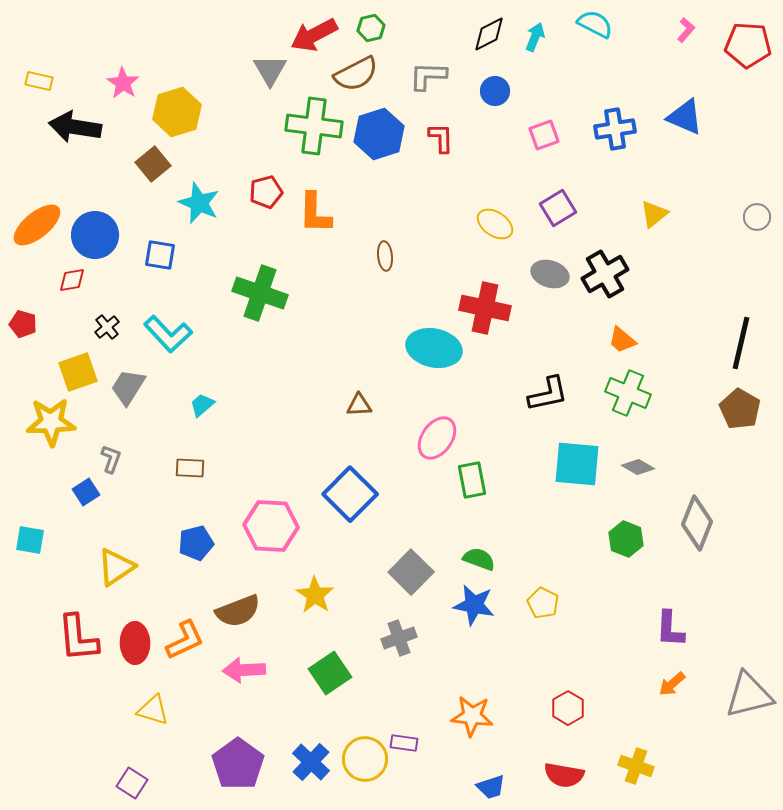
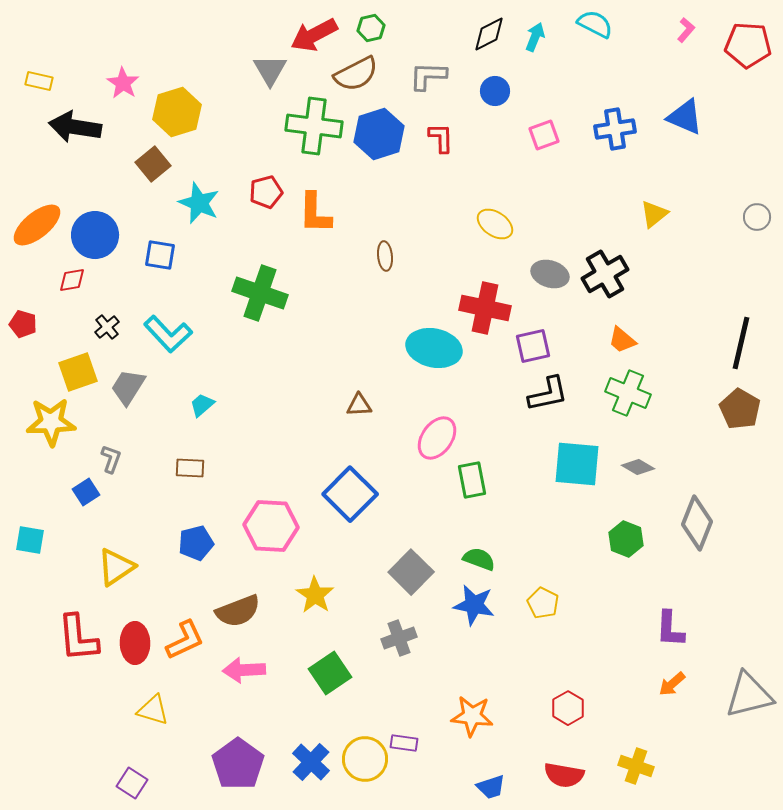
purple square at (558, 208): moved 25 px left, 138 px down; rotated 18 degrees clockwise
